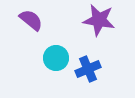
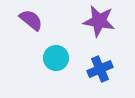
purple star: moved 1 px down
blue cross: moved 12 px right
